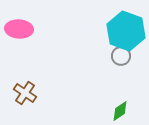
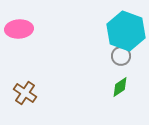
pink ellipse: rotated 8 degrees counterclockwise
green diamond: moved 24 px up
